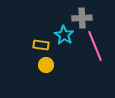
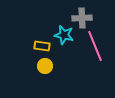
cyan star: rotated 18 degrees counterclockwise
yellow rectangle: moved 1 px right, 1 px down
yellow circle: moved 1 px left, 1 px down
